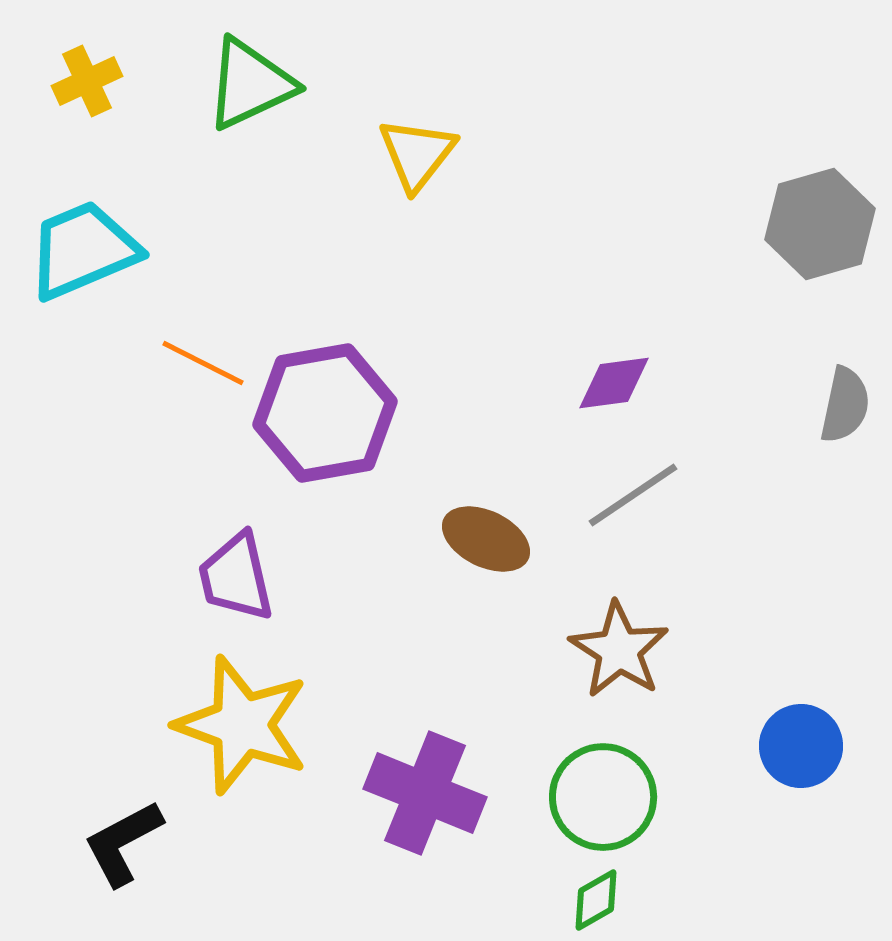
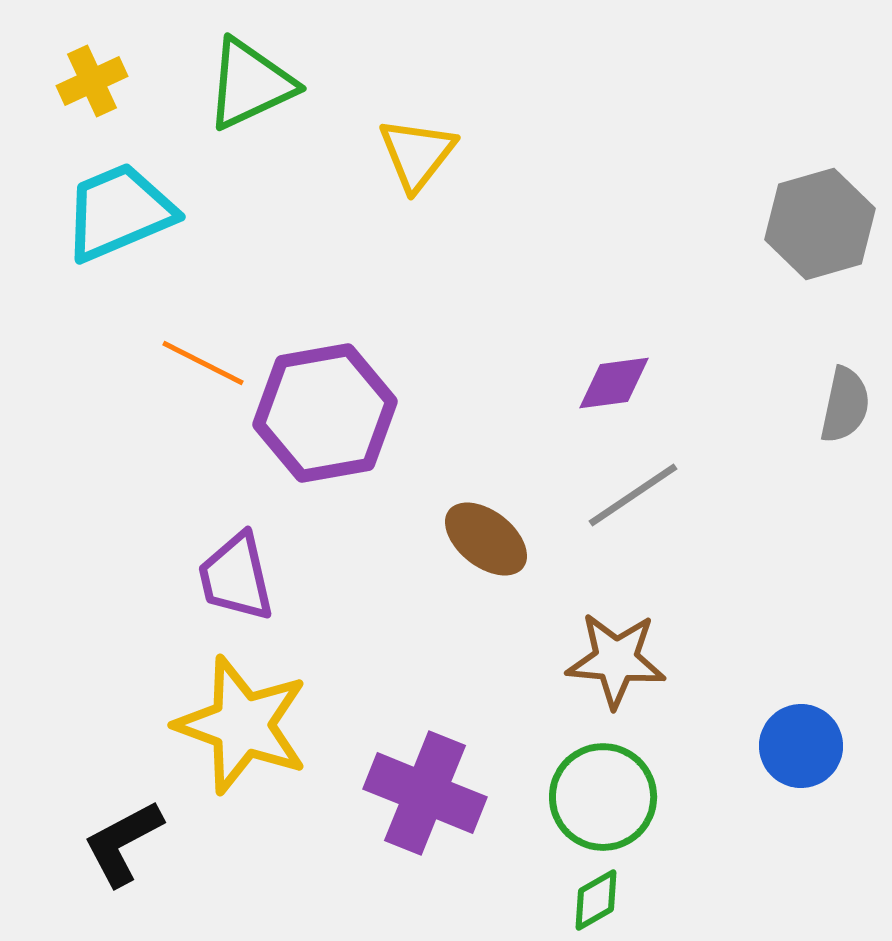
yellow cross: moved 5 px right
cyan trapezoid: moved 36 px right, 38 px up
brown ellipse: rotated 12 degrees clockwise
brown star: moved 3 px left, 10 px down; rotated 28 degrees counterclockwise
